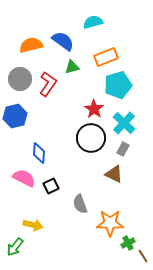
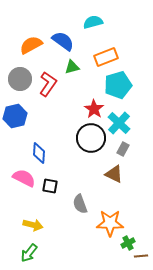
orange semicircle: rotated 15 degrees counterclockwise
cyan cross: moved 5 px left
black square: moved 1 px left; rotated 35 degrees clockwise
green arrow: moved 14 px right, 6 px down
brown line: moved 2 px left; rotated 64 degrees counterclockwise
